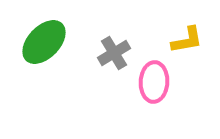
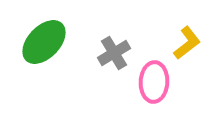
yellow L-shape: moved 3 px down; rotated 28 degrees counterclockwise
